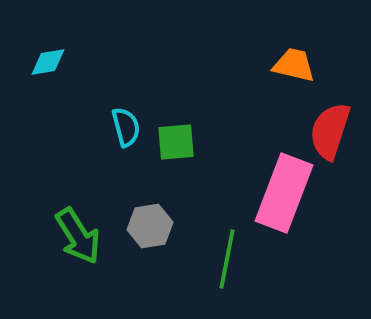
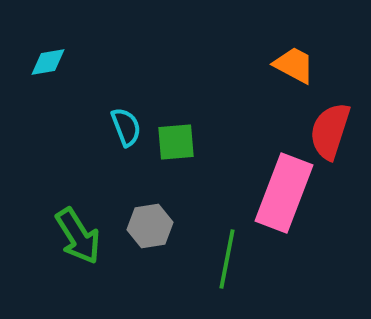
orange trapezoid: rotated 15 degrees clockwise
cyan semicircle: rotated 6 degrees counterclockwise
